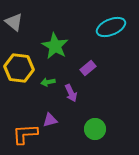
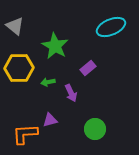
gray triangle: moved 1 px right, 4 px down
yellow hexagon: rotated 8 degrees counterclockwise
